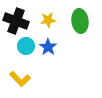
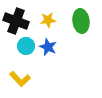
green ellipse: moved 1 px right
blue star: rotated 12 degrees counterclockwise
